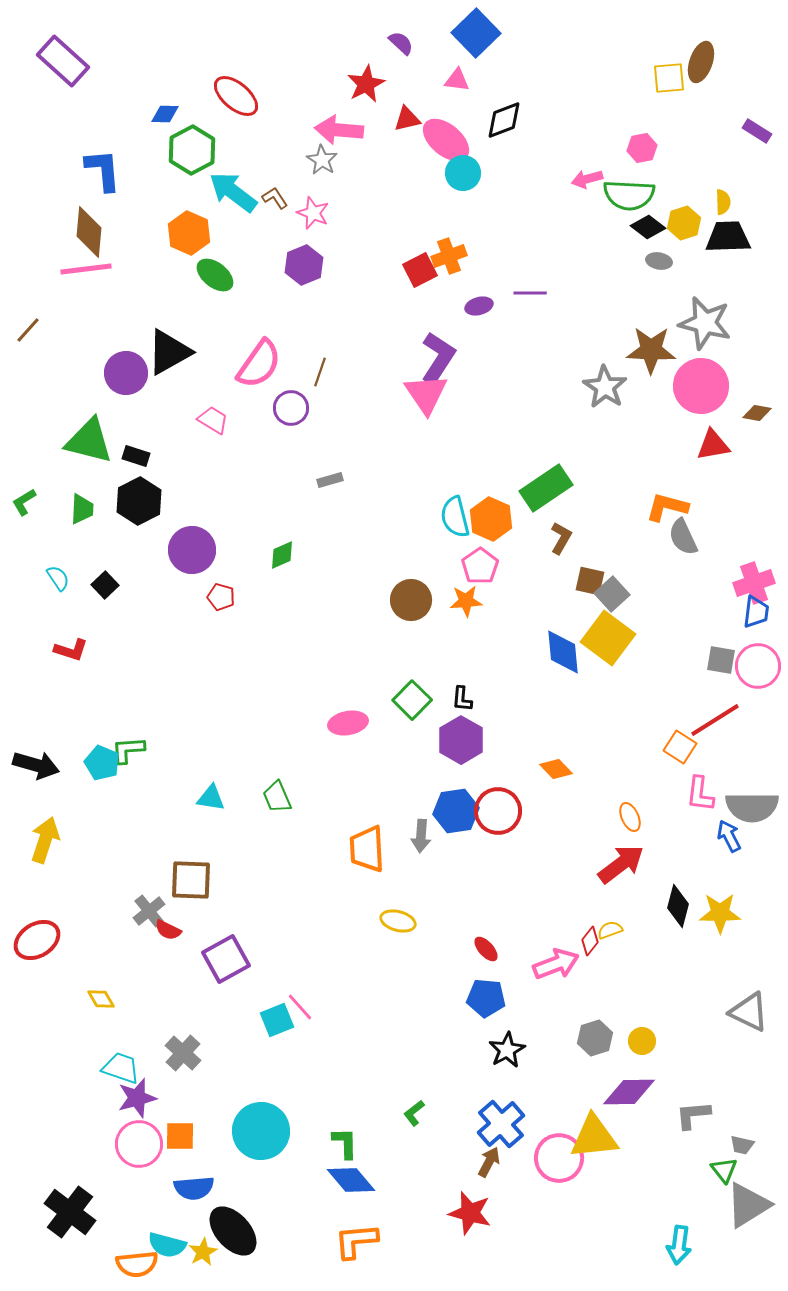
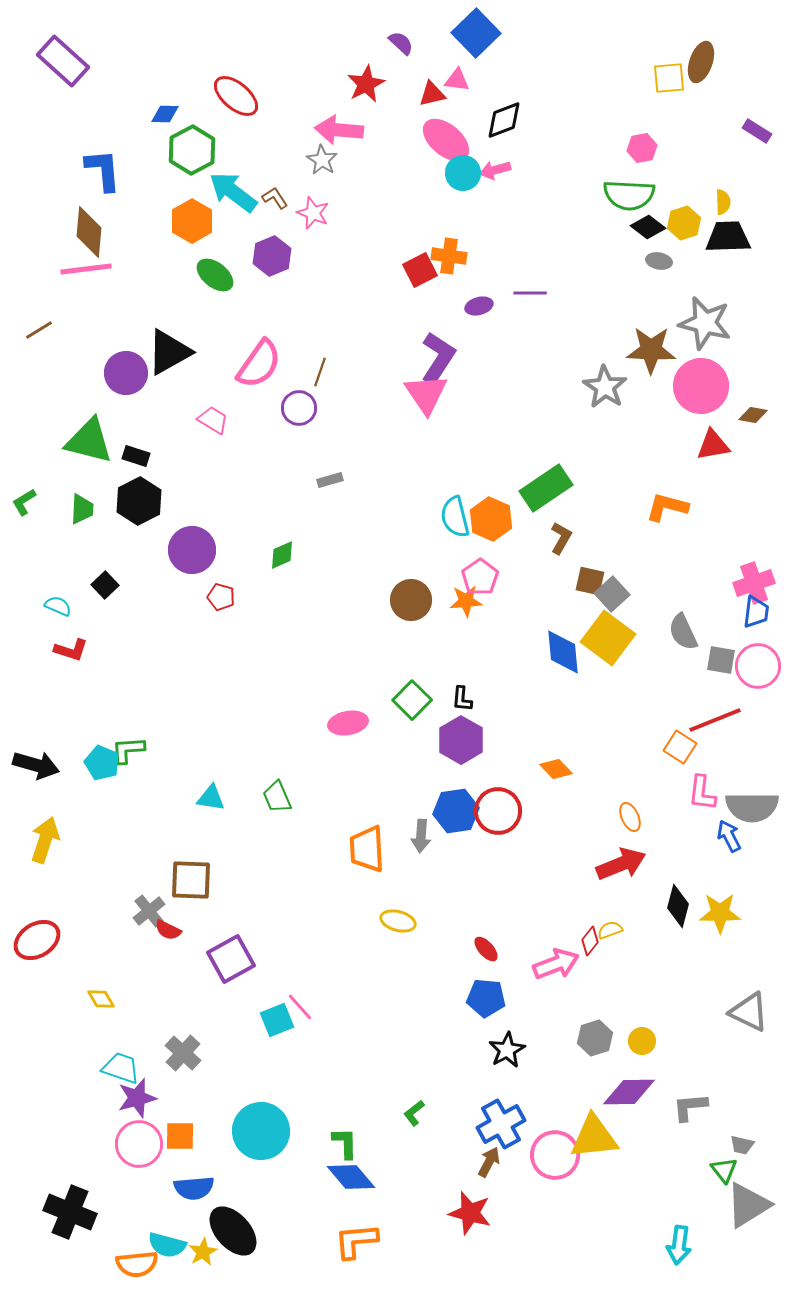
red triangle at (407, 119): moved 25 px right, 25 px up
pink arrow at (587, 179): moved 92 px left, 9 px up
orange hexagon at (189, 233): moved 3 px right, 12 px up; rotated 6 degrees clockwise
orange cross at (449, 256): rotated 28 degrees clockwise
purple hexagon at (304, 265): moved 32 px left, 9 px up
brown line at (28, 330): moved 11 px right; rotated 16 degrees clockwise
purple circle at (291, 408): moved 8 px right
brown diamond at (757, 413): moved 4 px left, 2 px down
gray semicircle at (683, 537): moved 95 px down
pink pentagon at (480, 566): moved 11 px down
cyan semicircle at (58, 578): moved 28 px down; rotated 32 degrees counterclockwise
red line at (715, 720): rotated 10 degrees clockwise
pink L-shape at (700, 794): moved 2 px right, 1 px up
red arrow at (621, 864): rotated 15 degrees clockwise
purple square at (226, 959): moved 5 px right
gray L-shape at (693, 1115): moved 3 px left, 8 px up
blue cross at (501, 1124): rotated 12 degrees clockwise
pink circle at (559, 1158): moved 4 px left, 3 px up
blue diamond at (351, 1180): moved 3 px up
black cross at (70, 1212): rotated 15 degrees counterclockwise
